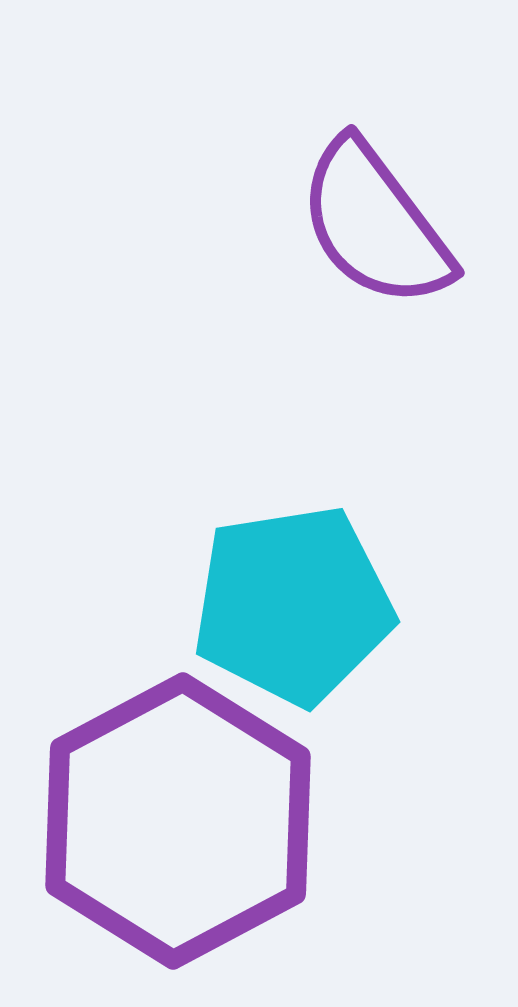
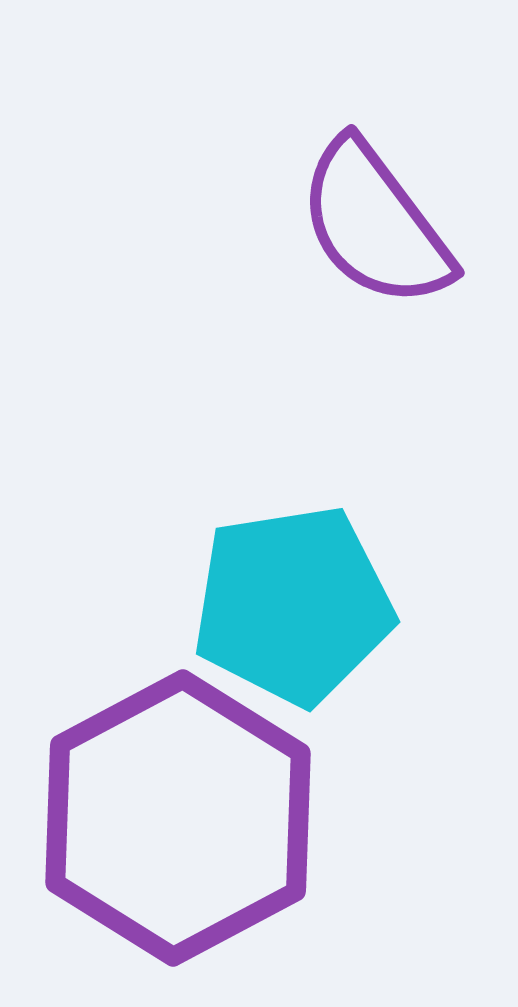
purple hexagon: moved 3 px up
